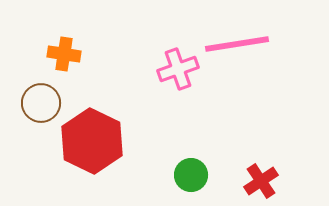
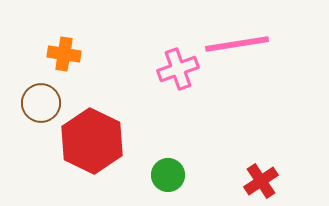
green circle: moved 23 px left
